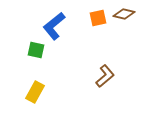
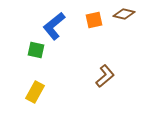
orange square: moved 4 px left, 2 px down
